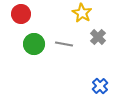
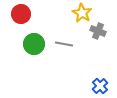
gray cross: moved 6 px up; rotated 21 degrees counterclockwise
